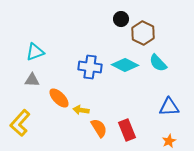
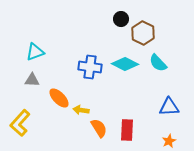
cyan diamond: moved 1 px up
red rectangle: rotated 25 degrees clockwise
